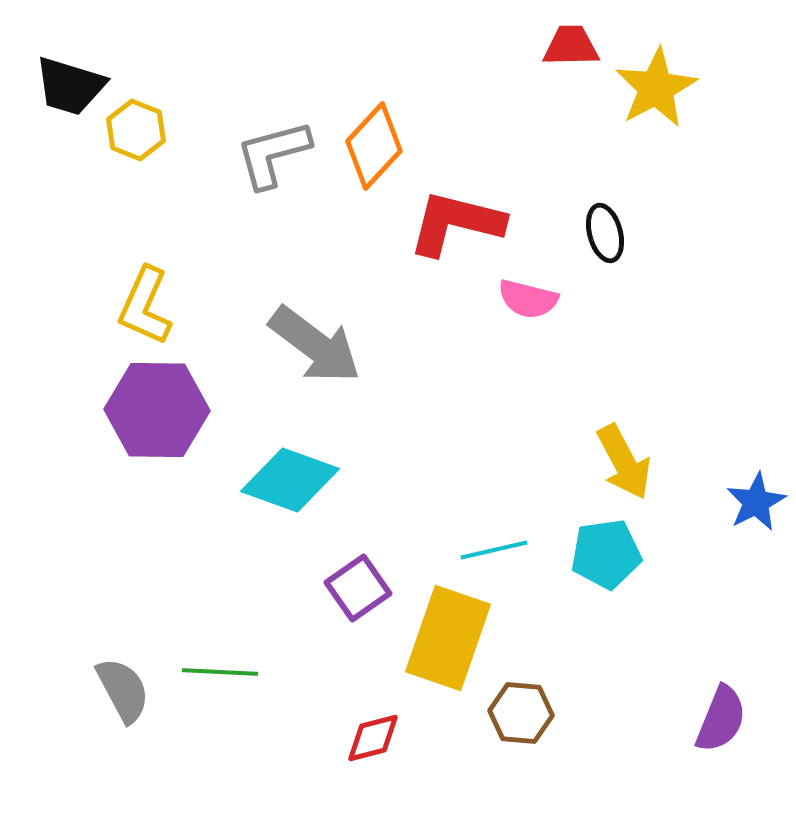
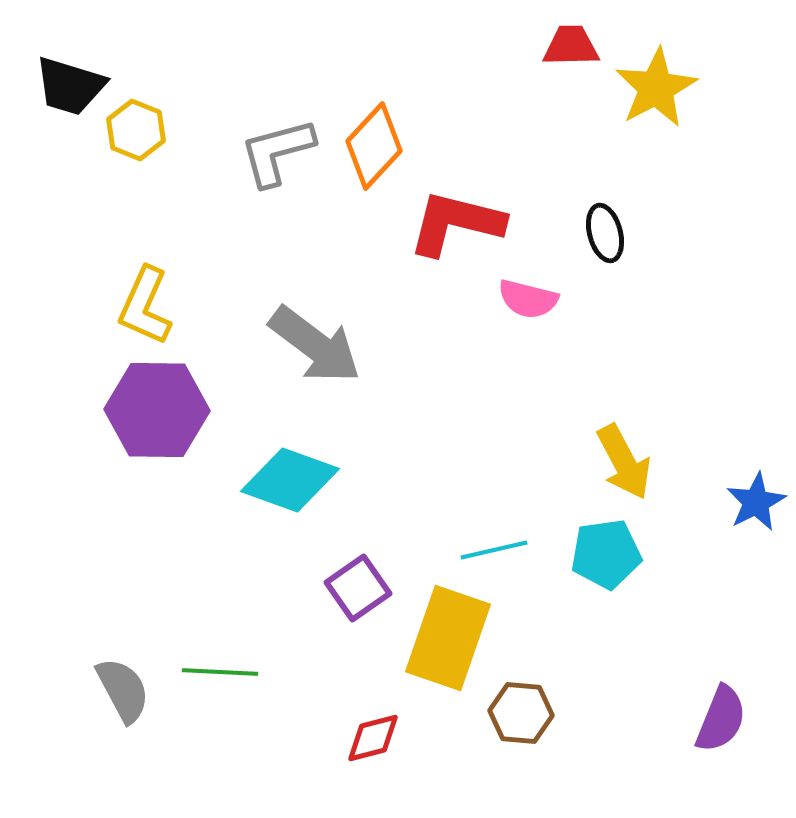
gray L-shape: moved 4 px right, 2 px up
